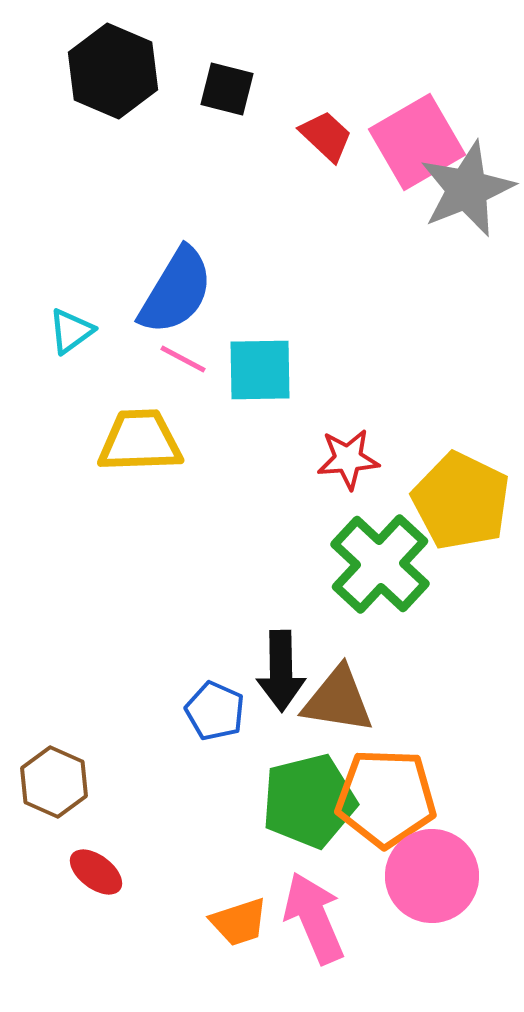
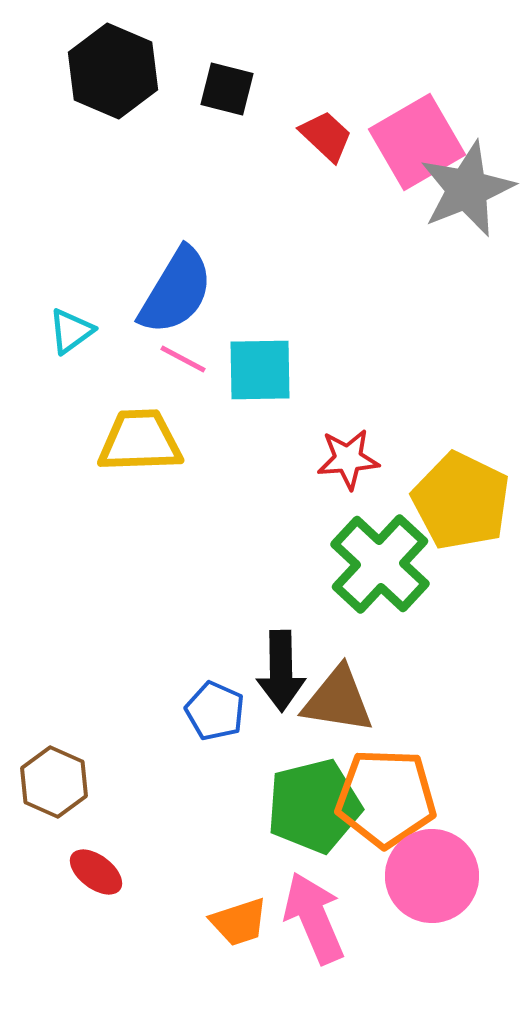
green pentagon: moved 5 px right, 5 px down
